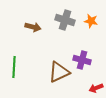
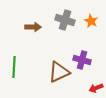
orange star: rotated 16 degrees clockwise
brown arrow: rotated 14 degrees counterclockwise
